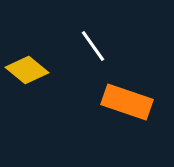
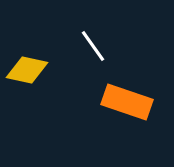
yellow diamond: rotated 27 degrees counterclockwise
